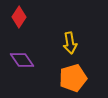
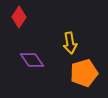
purple diamond: moved 10 px right
orange pentagon: moved 11 px right, 5 px up
